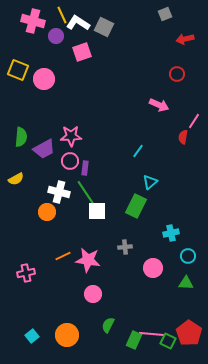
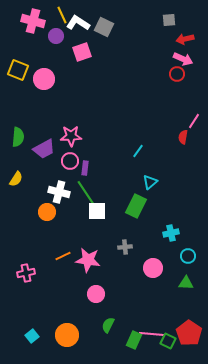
gray square at (165, 14): moved 4 px right, 6 px down; rotated 16 degrees clockwise
pink arrow at (159, 105): moved 24 px right, 46 px up
green semicircle at (21, 137): moved 3 px left
yellow semicircle at (16, 179): rotated 28 degrees counterclockwise
pink circle at (93, 294): moved 3 px right
